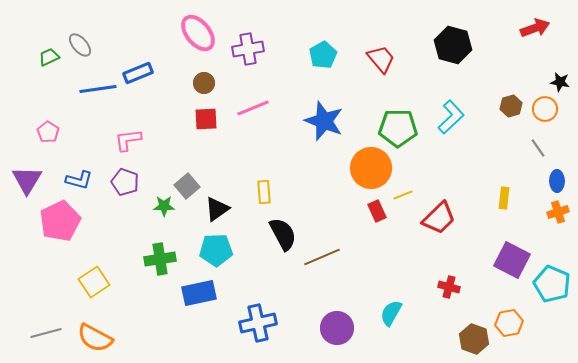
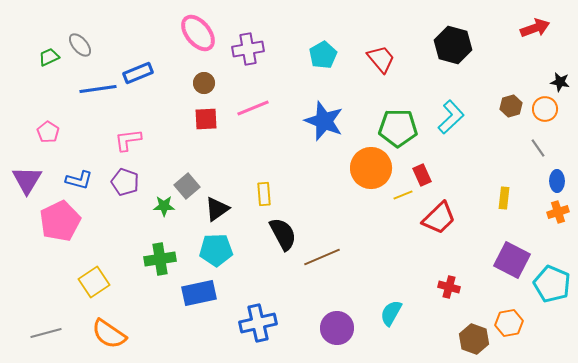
yellow rectangle at (264, 192): moved 2 px down
red rectangle at (377, 211): moved 45 px right, 36 px up
orange semicircle at (95, 338): moved 14 px right, 4 px up; rotated 6 degrees clockwise
